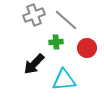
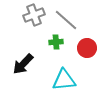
black arrow: moved 11 px left
